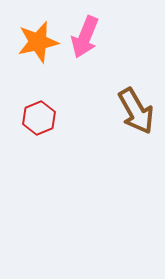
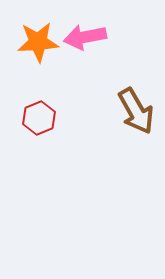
pink arrow: rotated 57 degrees clockwise
orange star: rotated 9 degrees clockwise
